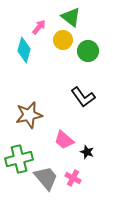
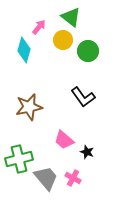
brown star: moved 8 px up
